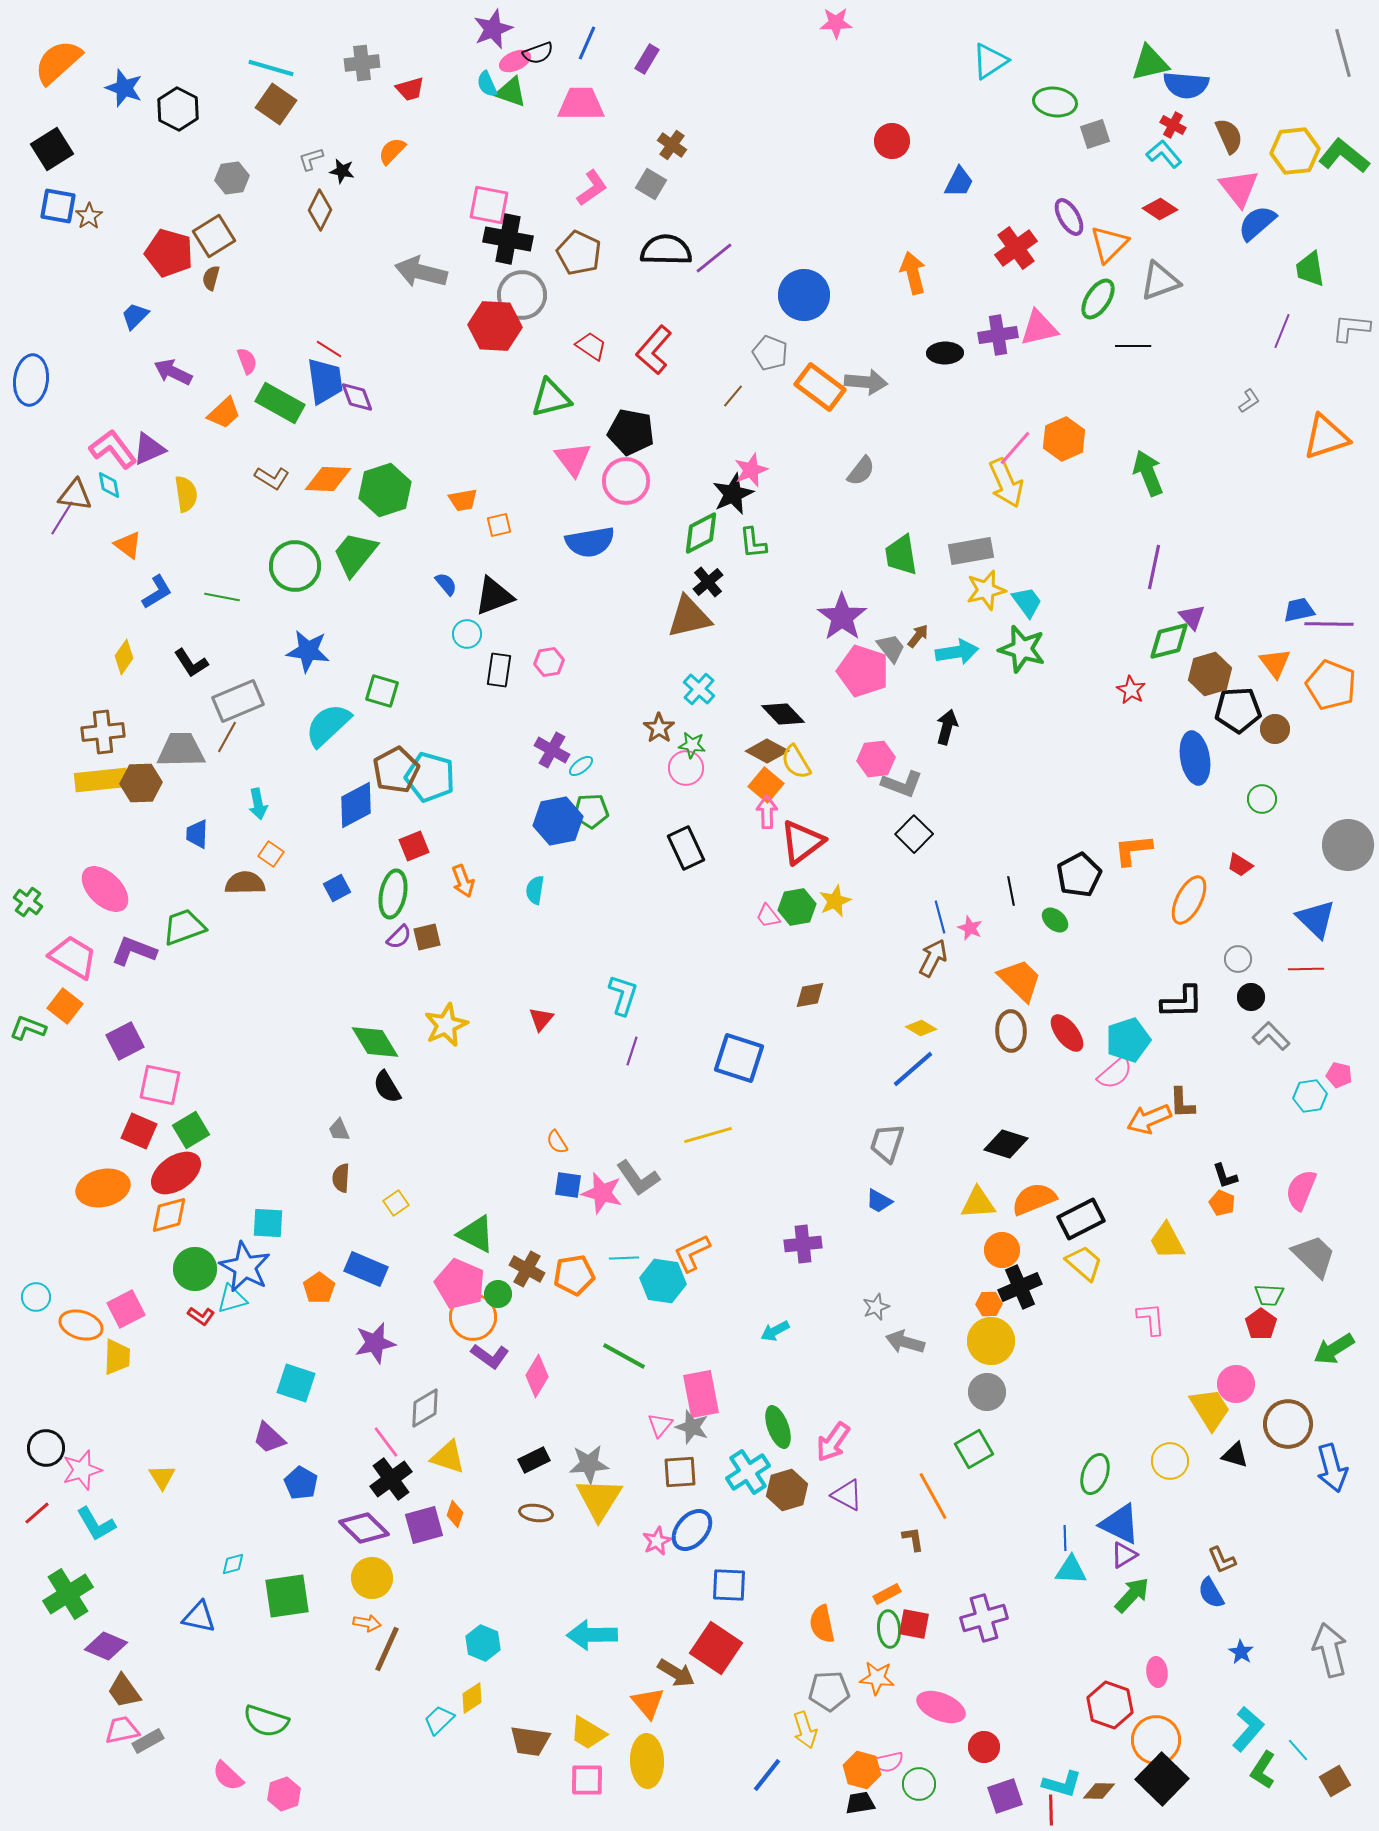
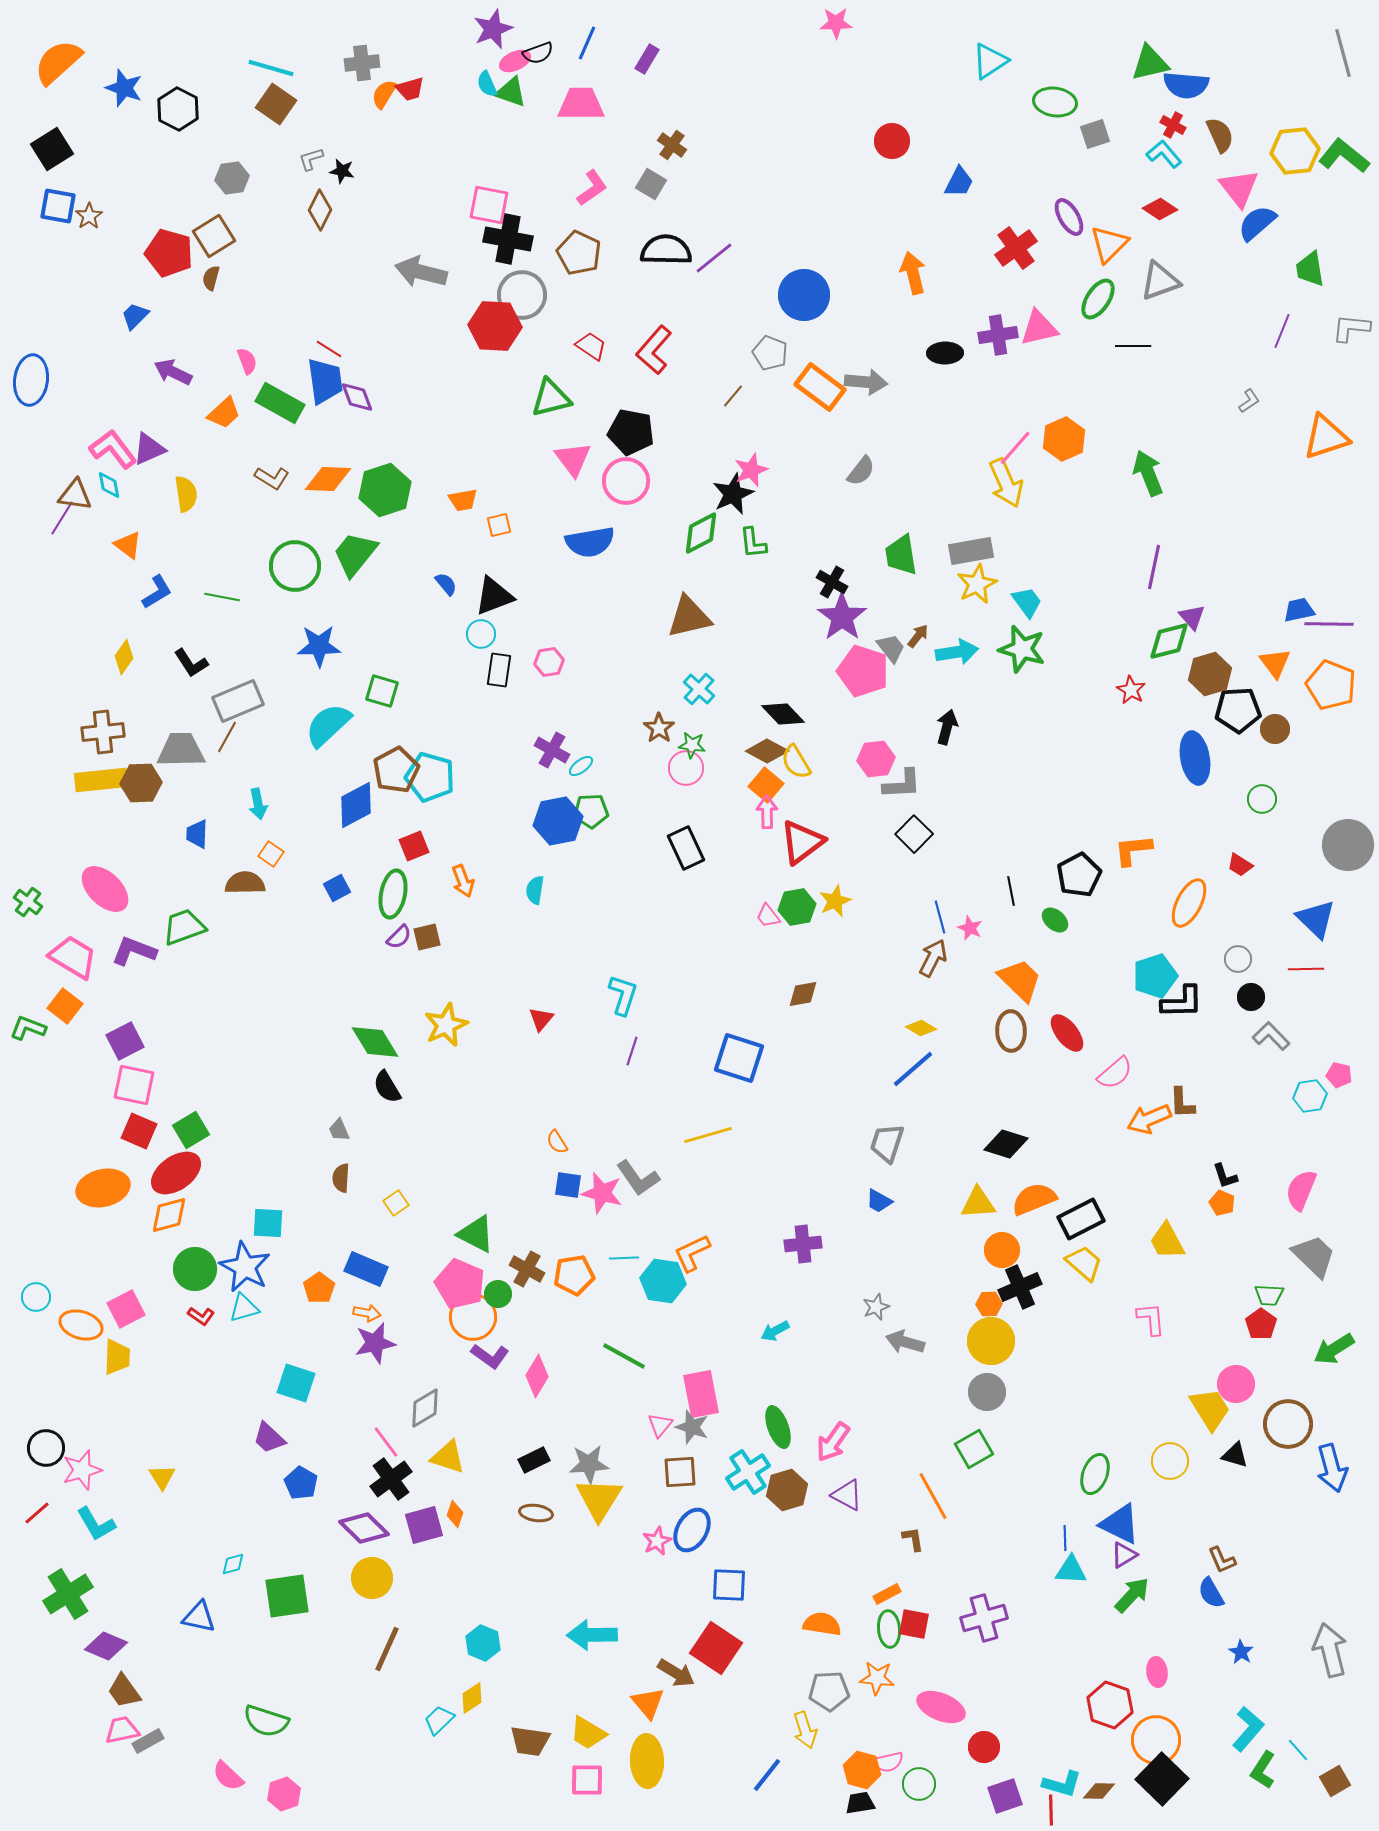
brown semicircle at (1229, 136): moved 9 px left, 1 px up
orange semicircle at (392, 151): moved 8 px left, 57 px up; rotated 12 degrees counterclockwise
black cross at (708, 582): moved 124 px right; rotated 20 degrees counterclockwise
yellow star at (986, 590): moved 9 px left, 6 px up; rotated 12 degrees counterclockwise
cyan circle at (467, 634): moved 14 px right
blue star at (308, 651): moved 11 px right, 5 px up; rotated 9 degrees counterclockwise
gray L-shape at (902, 784): rotated 24 degrees counterclockwise
orange ellipse at (1189, 900): moved 3 px down
brown diamond at (810, 995): moved 7 px left, 1 px up
cyan pentagon at (1128, 1040): moved 27 px right, 64 px up
pink square at (160, 1085): moved 26 px left
cyan triangle at (232, 1299): moved 12 px right, 9 px down
blue ellipse at (692, 1530): rotated 12 degrees counterclockwise
orange arrow at (367, 1623): moved 310 px up
orange semicircle at (822, 1624): rotated 111 degrees clockwise
